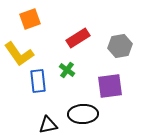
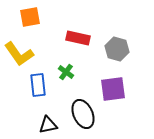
orange square: moved 2 px up; rotated 10 degrees clockwise
red rectangle: rotated 45 degrees clockwise
gray hexagon: moved 3 px left, 3 px down; rotated 25 degrees clockwise
green cross: moved 1 px left, 2 px down
blue rectangle: moved 4 px down
purple square: moved 3 px right, 3 px down
black ellipse: rotated 68 degrees clockwise
